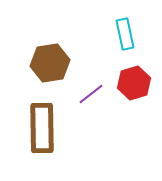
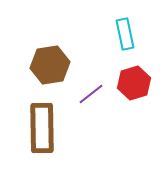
brown hexagon: moved 2 px down
